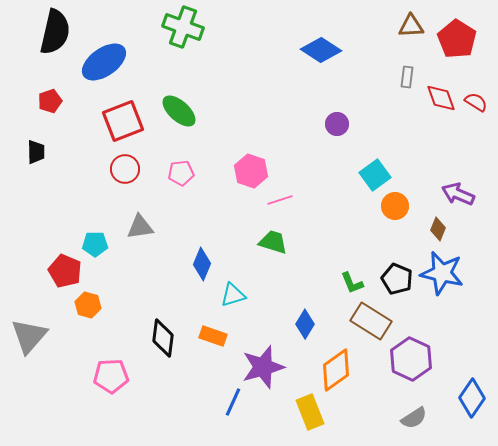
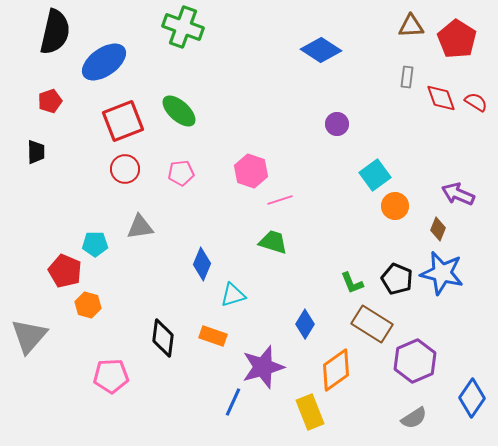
brown rectangle at (371, 321): moved 1 px right, 3 px down
purple hexagon at (411, 359): moved 4 px right, 2 px down; rotated 12 degrees clockwise
